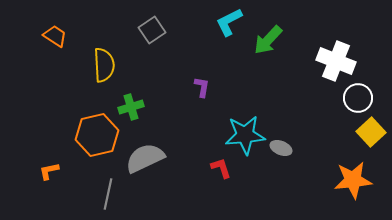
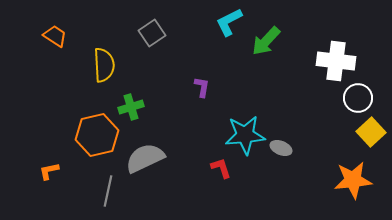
gray square: moved 3 px down
green arrow: moved 2 px left, 1 px down
white cross: rotated 15 degrees counterclockwise
gray line: moved 3 px up
